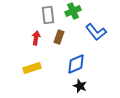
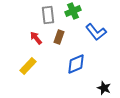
red arrow: rotated 48 degrees counterclockwise
yellow rectangle: moved 4 px left, 2 px up; rotated 30 degrees counterclockwise
black star: moved 24 px right, 2 px down
